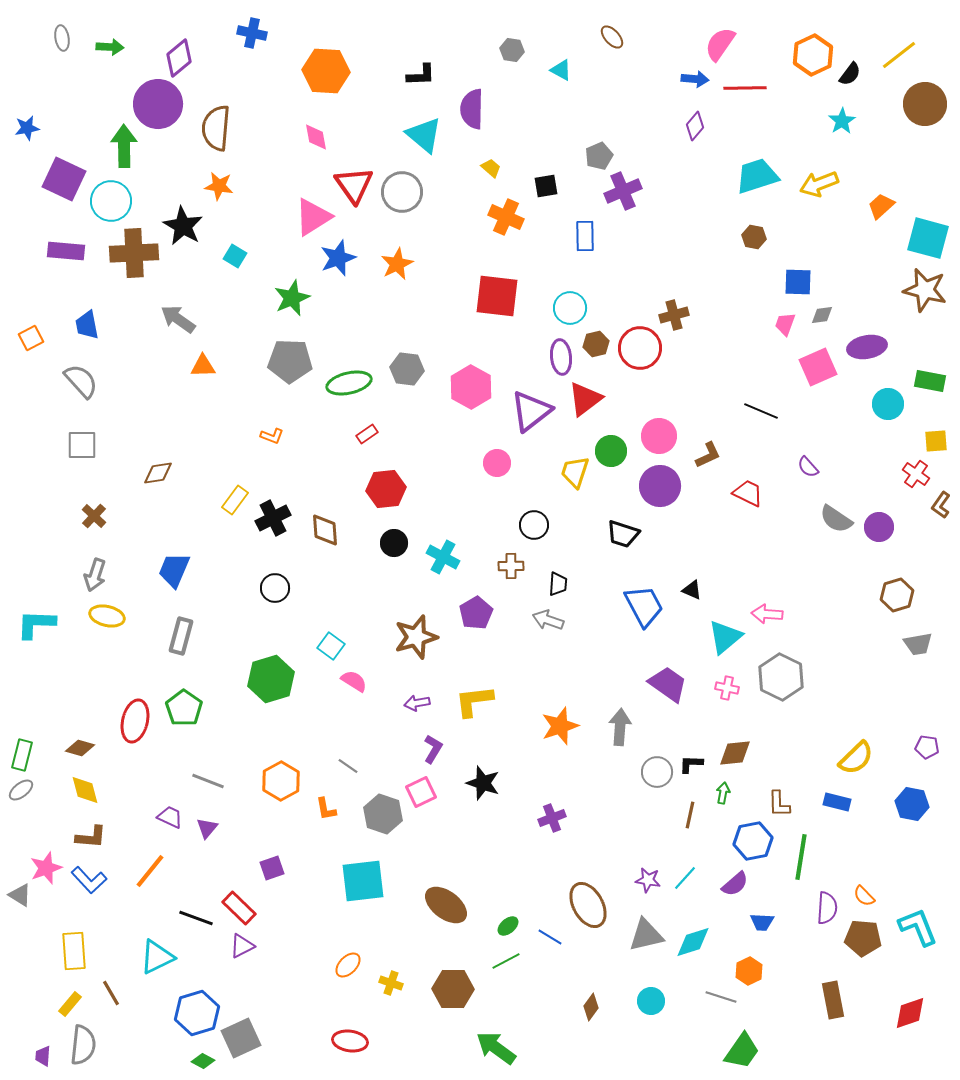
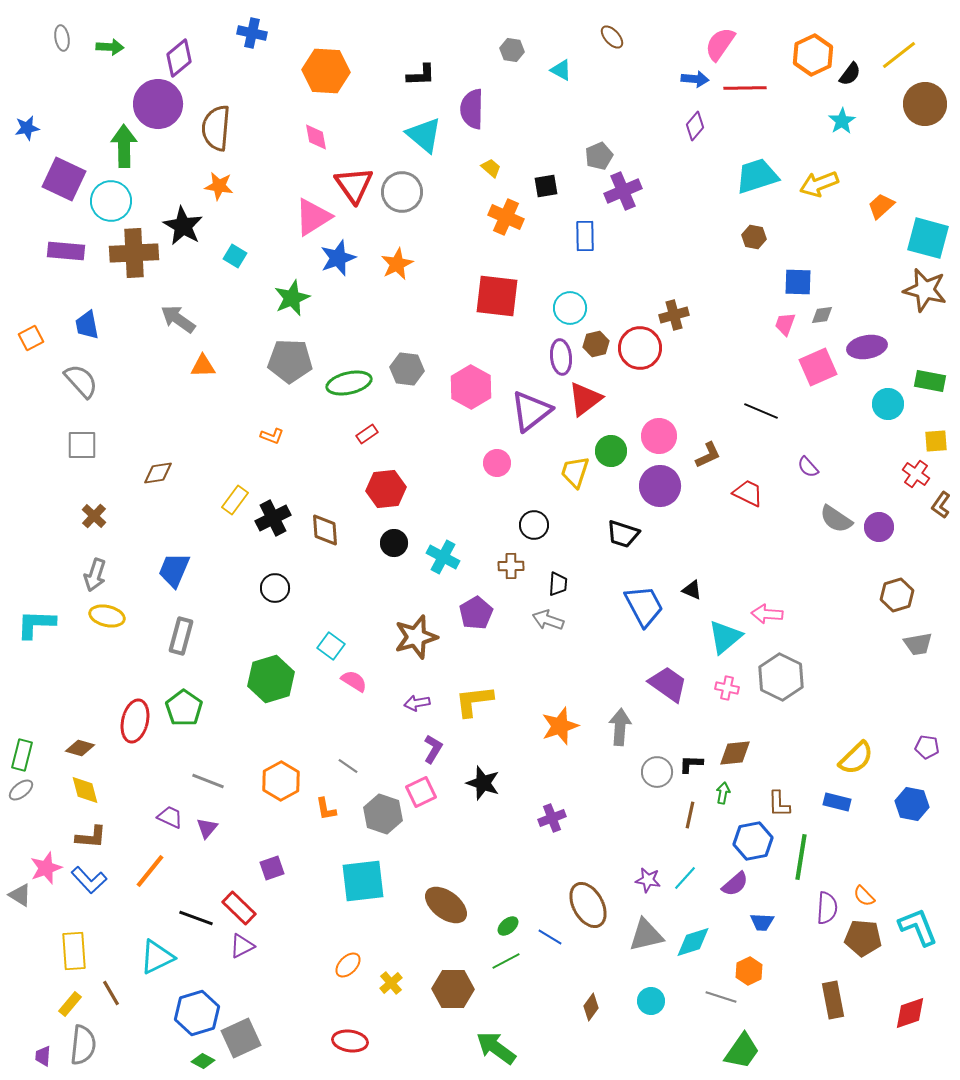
yellow cross at (391, 983): rotated 30 degrees clockwise
